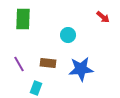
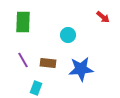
green rectangle: moved 3 px down
purple line: moved 4 px right, 4 px up
